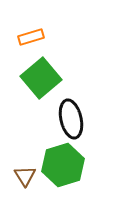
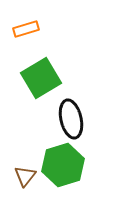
orange rectangle: moved 5 px left, 8 px up
green square: rotated 9 degrees clockwise
brown triangle: rotated 10 degrees clockwise
